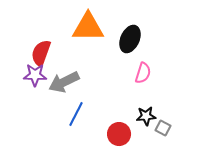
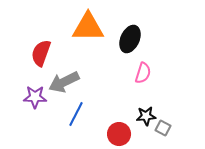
purple star: moved 22 px down
